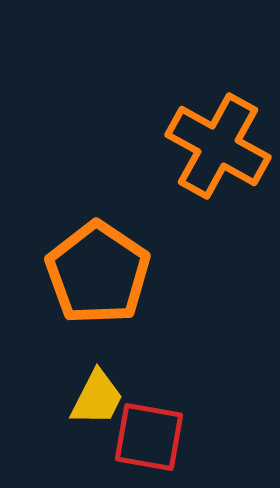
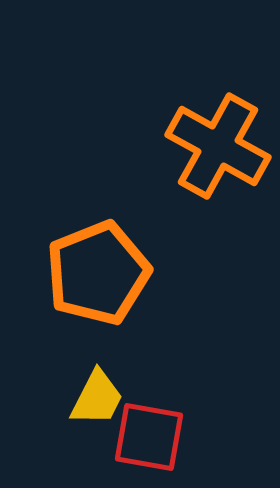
orange pentagon: rotated 16 degrees clockwise
